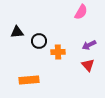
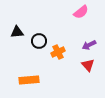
pink semicircle: rotated 21 degrees clockwise
orange cross: rotated 24 degrees counterclockwise
